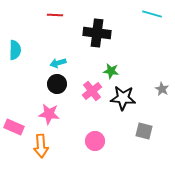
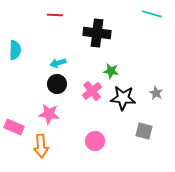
gray star: moved 6 px left, 4 px down
